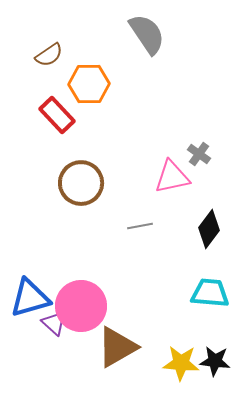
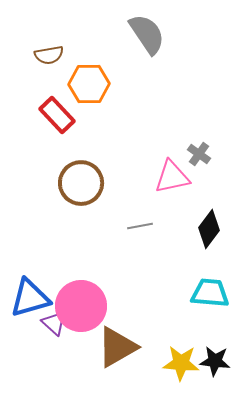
brown semicircle: rotated 24 degrees clockwise
